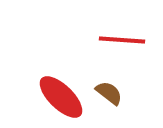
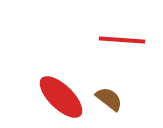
brown semicircle: moved 6 px down
